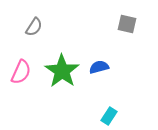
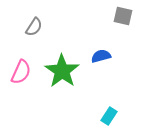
gray square: moved 4 px left, 8 px up
blue semicircle: moved 2 px right, 11 px up
